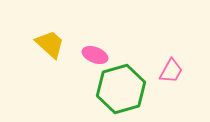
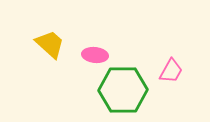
pink ellipse: rotated 15 degrees counterclockwise
green hexagon: moved 2 px right, 1 px down; rotated 15 degrees clockwise
